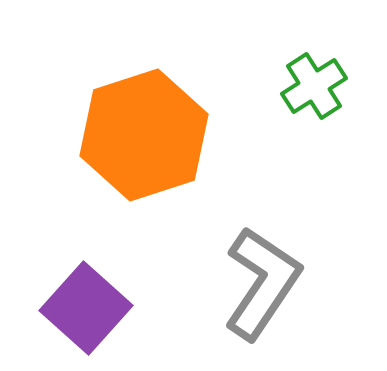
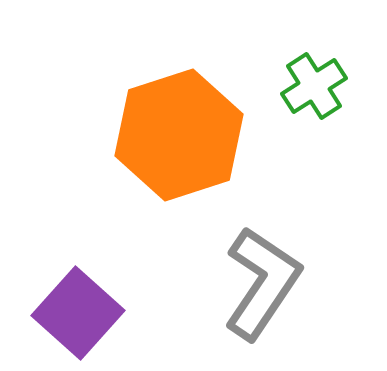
orange hexagon: moved 35 px right
purple square: moved 8 px left, 5 px down
